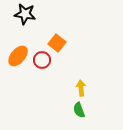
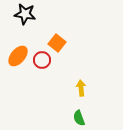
green semicircle: moved 8 px down
